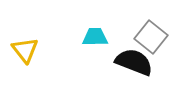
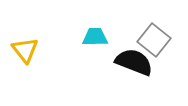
gray square: moved 3 px right, 3 px down
